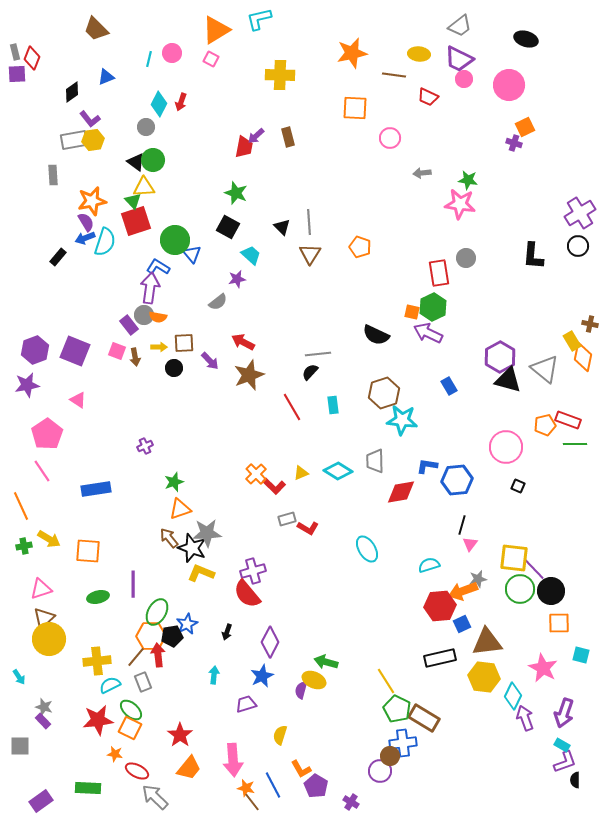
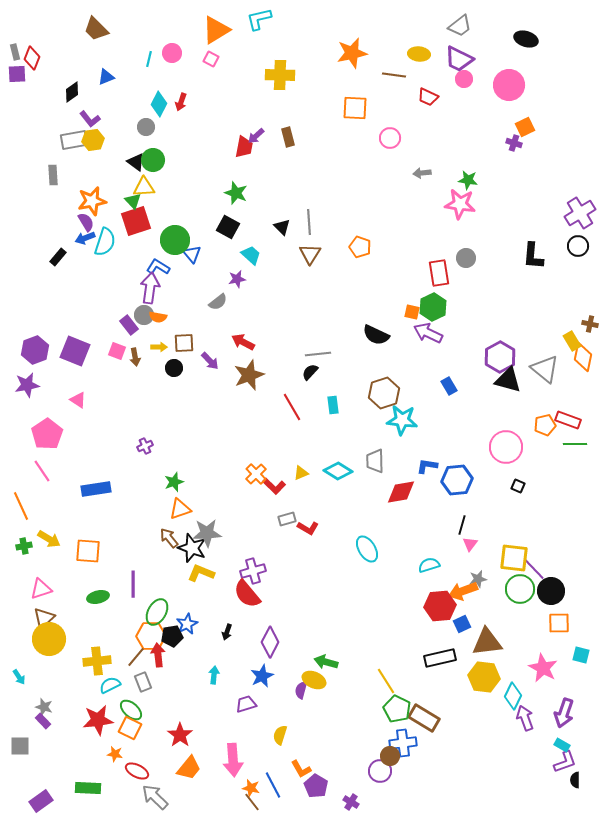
orange star at (246, 788): moved 5 px right
